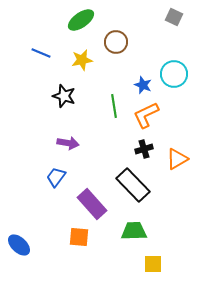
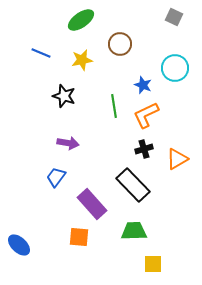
brown circle: moved 4 px right, 2 px down
cyan circle: moved 1 px right, 6 px up
